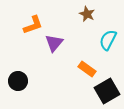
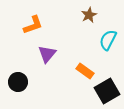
brown star: moved 2 px right, 1 px down; rotated 21 degrees clockwise
purple triangle: moved 7 px left, 11 px down
orange rectangle: moved 2 px left, 2 px down
black circle: moved 1 px down
